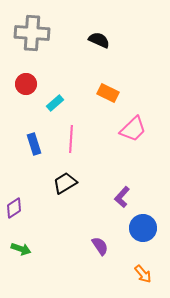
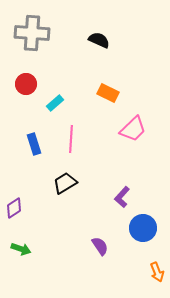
orange arrow: moved 14 px right, 2 px up; rotated 18 degrees clockwise
